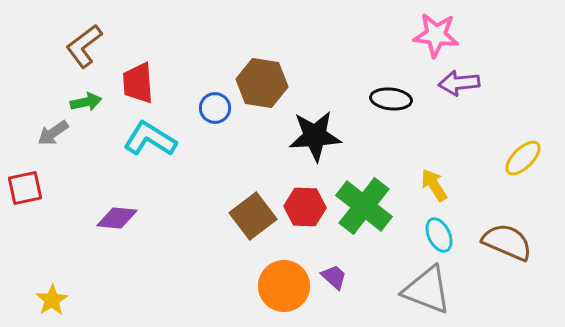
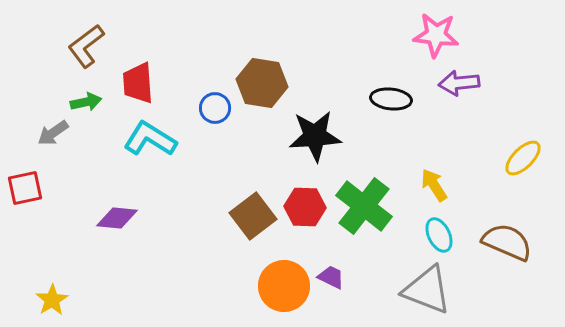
brown L-shape: moved 2 px right
purple trapezoid: moved 3 px left; rotated 16 degrees counterclockwise
